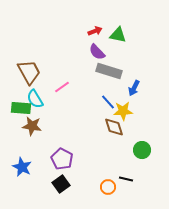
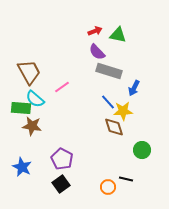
cyan semicircle: rotated 18 degrees counterclockwise
